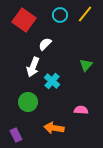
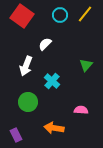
red square: moved 2 px left, 4 px up
white arrow: moved 7 px left, 1 px up
